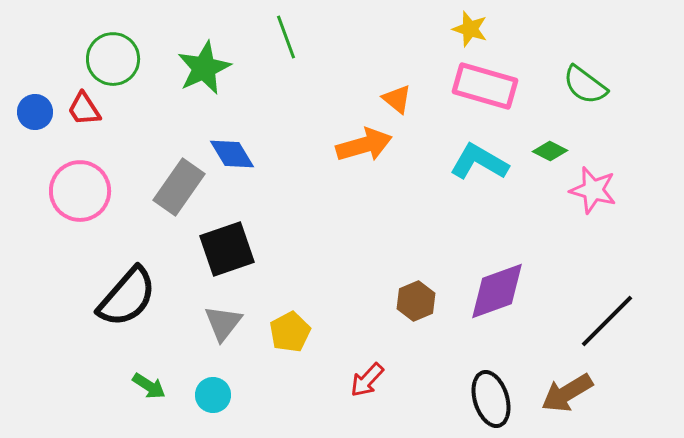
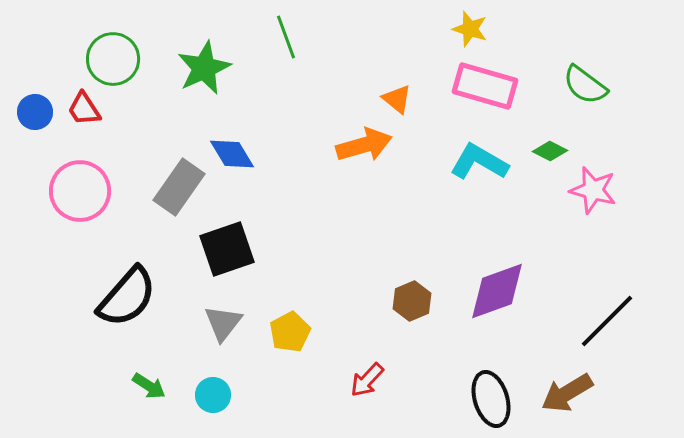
brown hexagon: moved 4 px left
